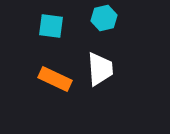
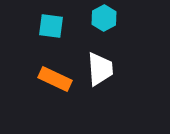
cyan hexagon: rotated 15 degrees counterclockwise
